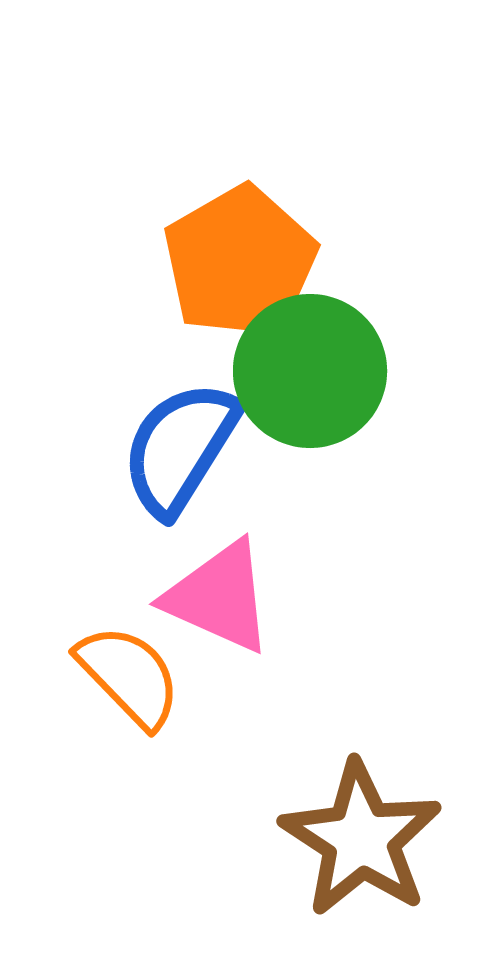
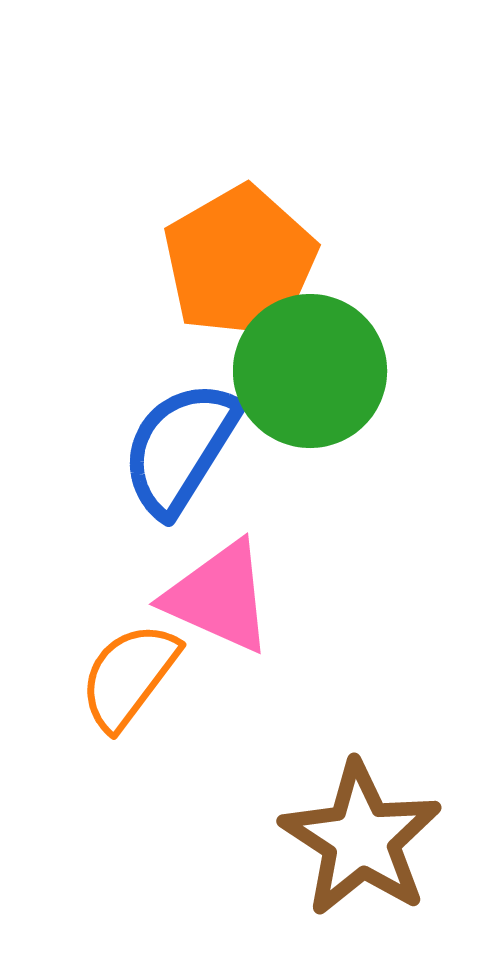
orange semicircle: rotated 99 degrees counterclockwise
